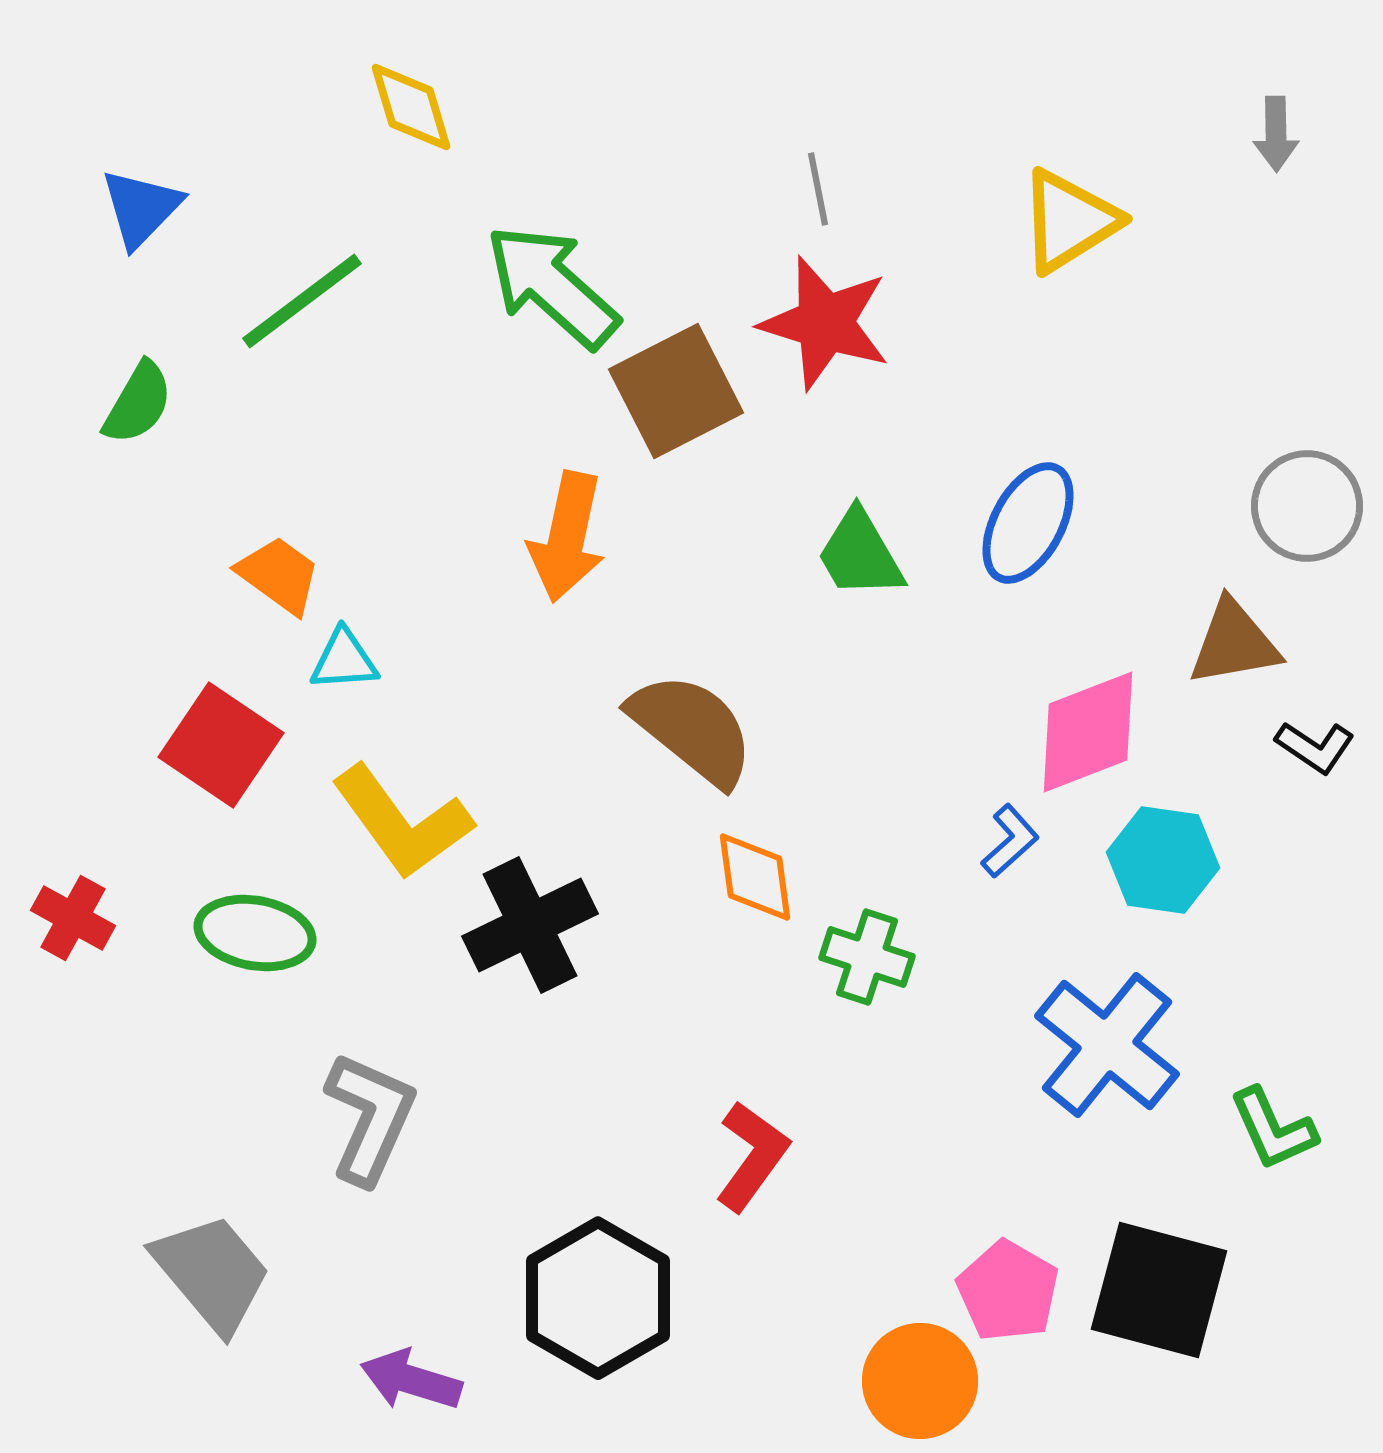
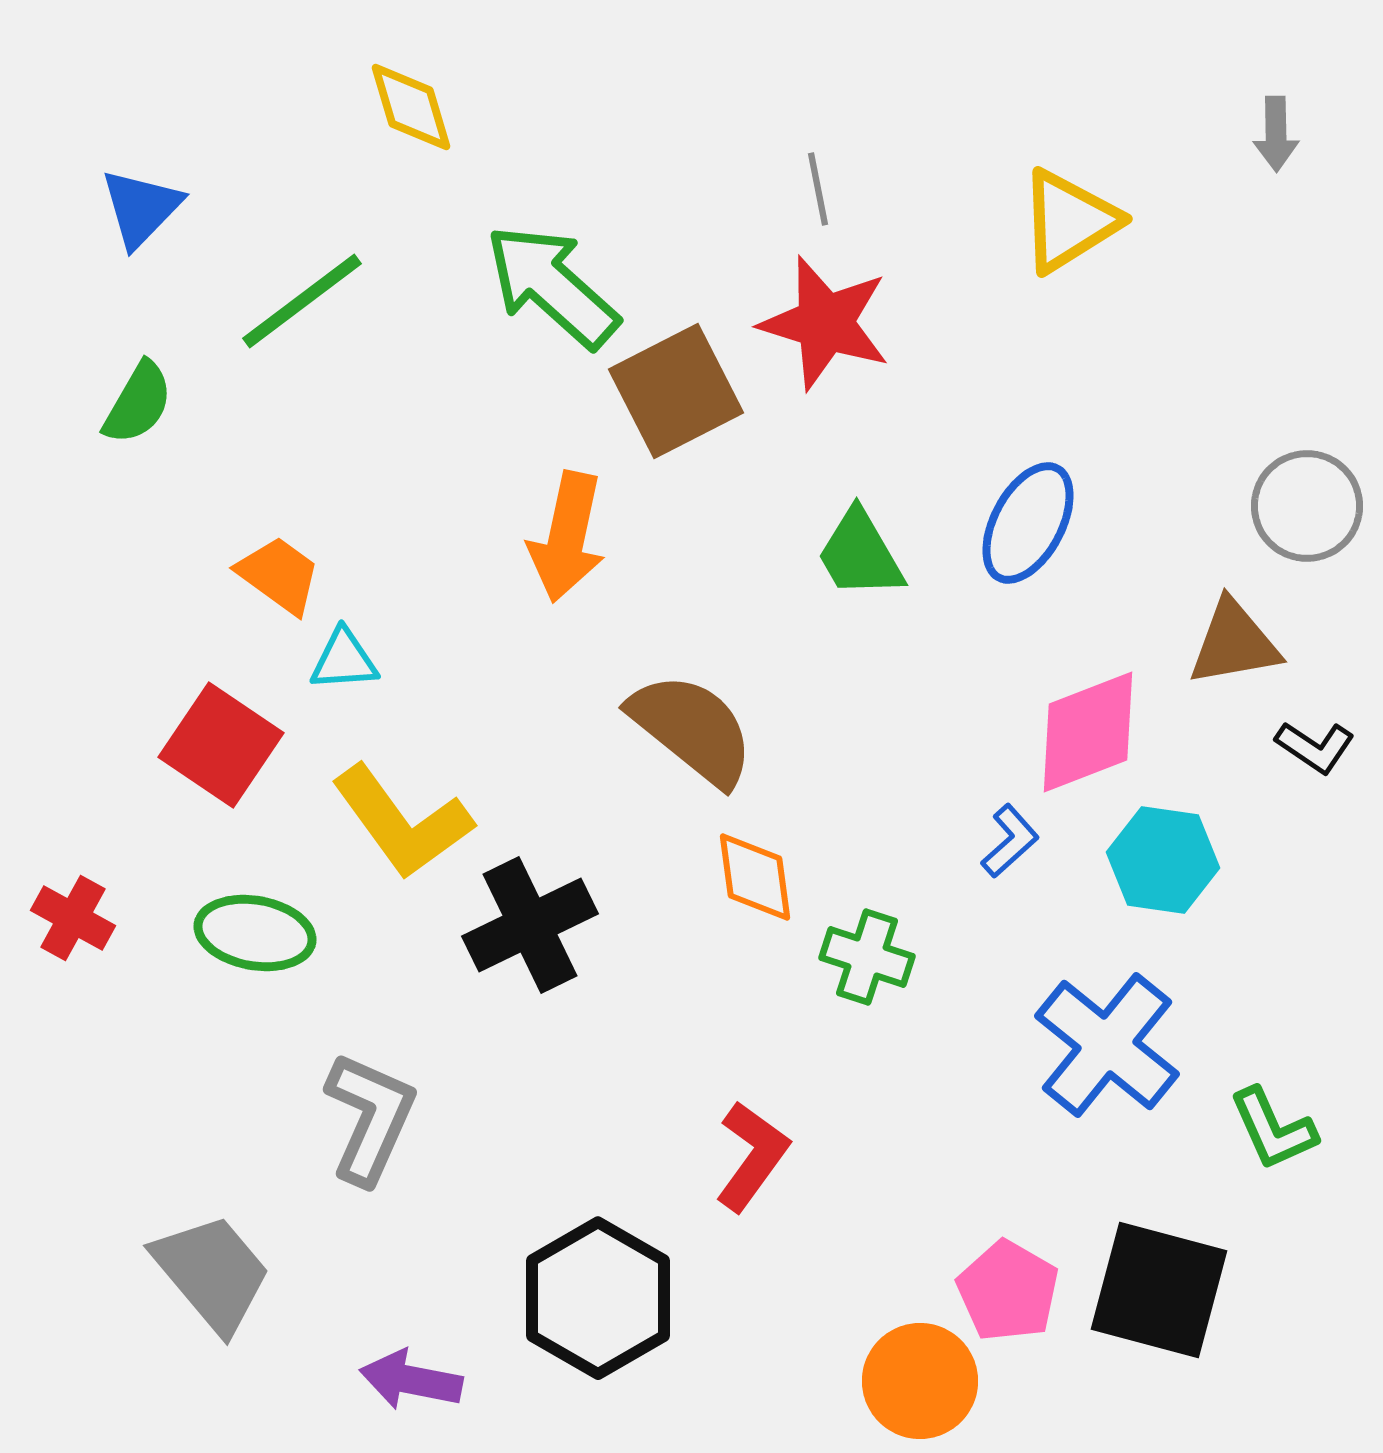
purple arrow: rotated 6 degrees counterclockwise
